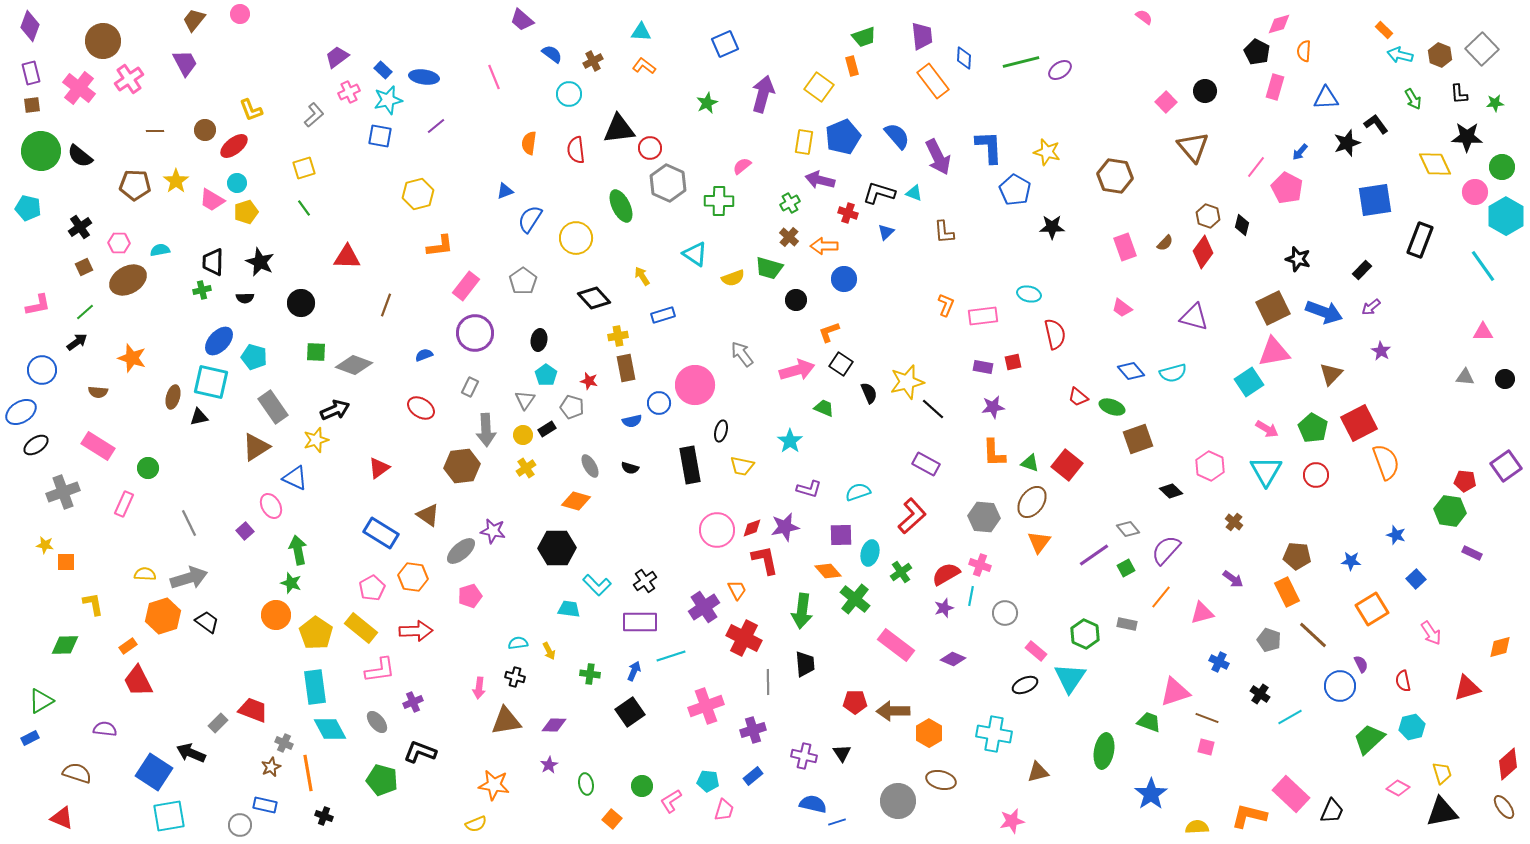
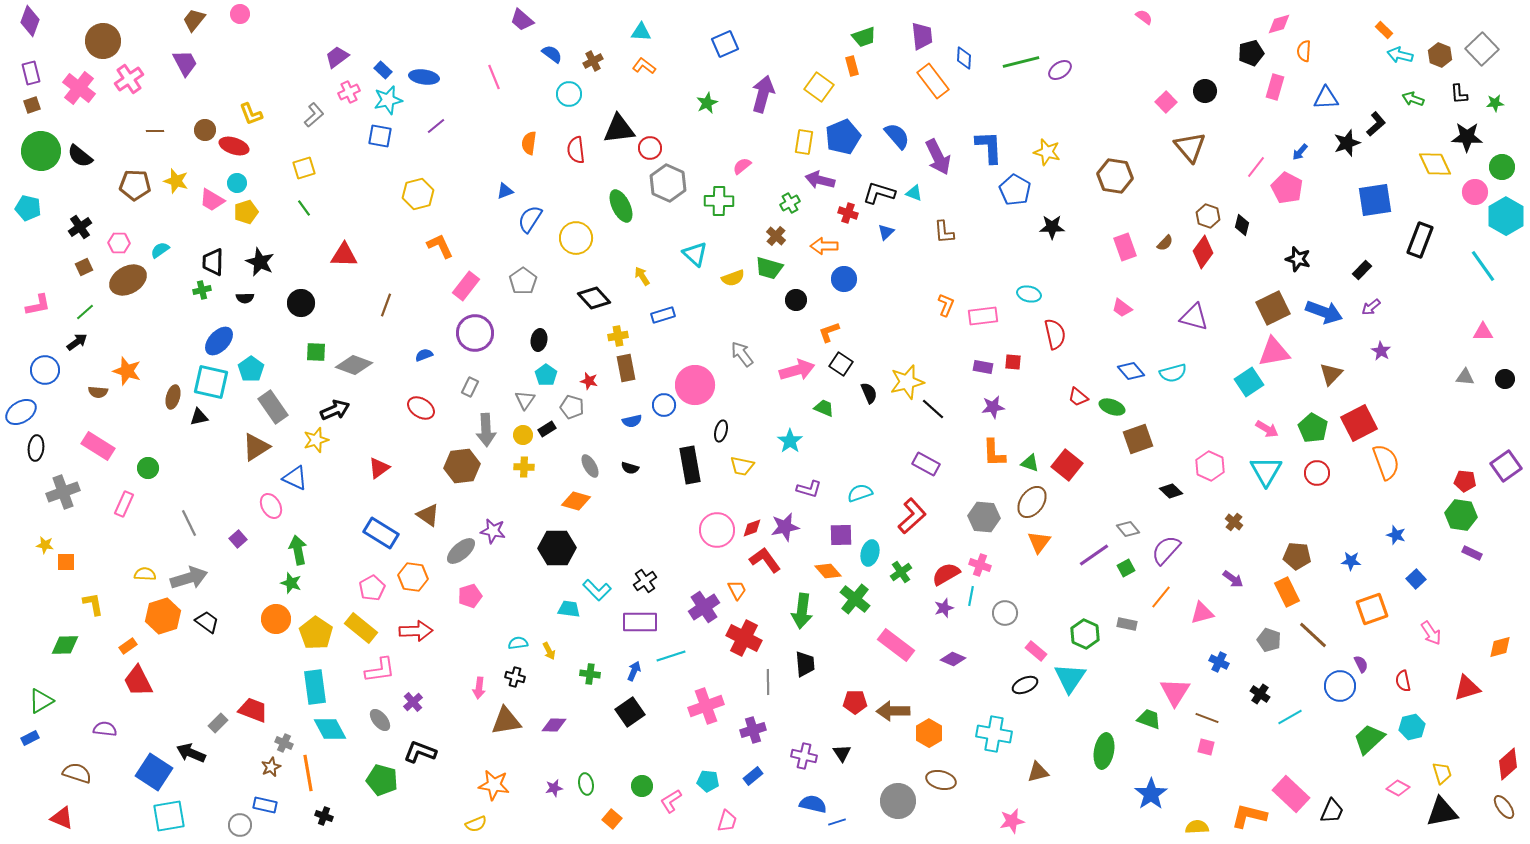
purple diamond at (30, 26): moved 5 px up
black pentagon at (1257, 52): moved 6 px left, 1 px down; rotated 30 degrees clockwise
green arrow at (1413, 99): rotated 140 degrees clockwise
brown square at (32, 105): rotated 12 degrees counterclockwise
yellow L-shape at (251, 110): moved 4 px down
black L-shape at (1376, 124): rotated 85 degrees clockwise
red ellipse at (234, 146): rotated 56 degrees clockwise
brown triangle at (1193, 147): moved 3 px left
yellow star at (176, 181): rotated 20 degrees counterclockwise
brown cross at (789, 237): moved 13 px left, 1 px up
orange L-shape at (440, 246): rotated 108 degrees counterclockwise
cyan semicircle at (160, 250): rotated 24 degrees counterclockwise
cyan triangle at (695, 254): rotated 8 degrees clockwise
red triangle at (347, 257): moved 3 px left, 2 px up
cyan pentagon at (254, 357): moved 3 px left, 12 px down; rotated 20 degrees clockwise
orange star at (132, 358): moved 5 px left, 13 px down
red square at (1013, 362): rotated 18 degrees clockwise
blue circle at (42, 370): moved 3 px right
blue circle at (659, 403): moved 5 px right, 2 px down
black ellipse at (36, 445): moved 3 px down; rotated 50 degrees counterclockwise
yellow cross at (526, 468): moved 2 px left, 1 px up; rotated 36 degrees clockwise
red circle at (1316, 475): moved 1 px right, 2 px up
cyan semicircle at (858, 492): moved 2 px right, 1 px down
green hexagon at (1450, 511): moved 11 px right, 4 px down
purple square at (245, 531): moved 7 px left, 8 px down
red L-shape at (765, 560): rotated 24 degrees counterclockwise
cyan L-shape at (597, 585): moved 5 px down
orange square at (1372, 609): rotated 12 degrees clockwise
orange circle at (276, 615): moved 4 px down
pink triangle at (1175, 692): rotated 40 degrees counterclockwise
purple cross at (413, 702): rotated 18 degrees counterclockwise
gray ellipse at (377, 722): moved 3 px right, 2 px up
green trapezoid at (1149, 722): moved 3 px up
purple star at (549, 765): moved 5 px right, 23 px down; rotated 18 degrees clockwise
pink trapezoid at (724, 810): moved 3 px right, 11 px down
